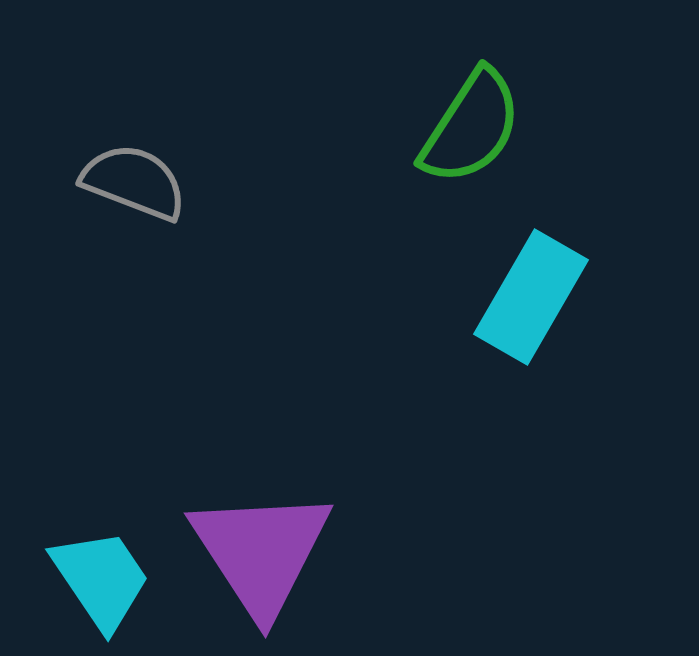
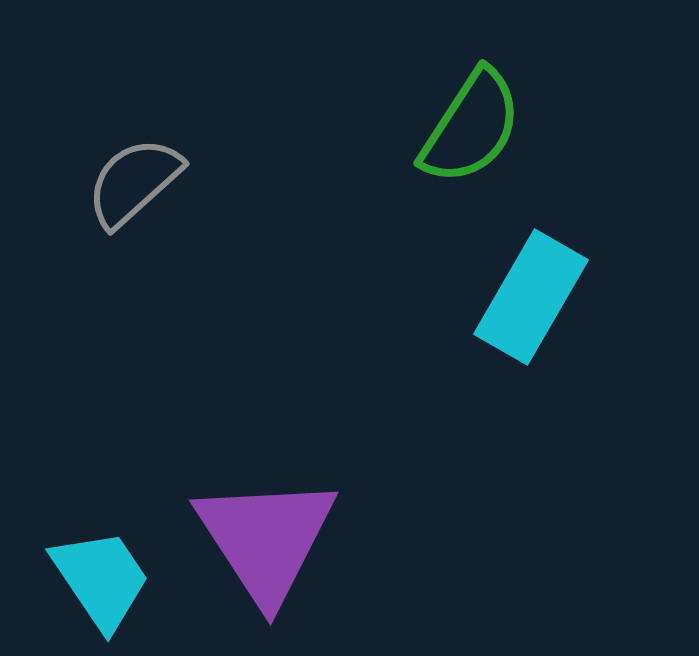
gray semicircle: rotated 63 degrees counterclockwise
purple triangle: moved 5 px right, 13 px up
